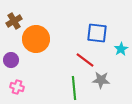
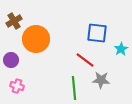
pink cross: moved 1 px up
